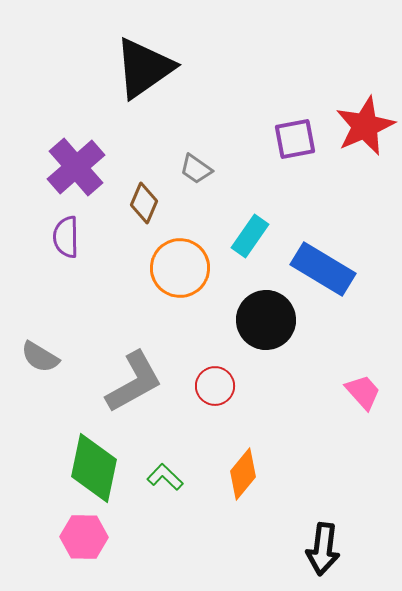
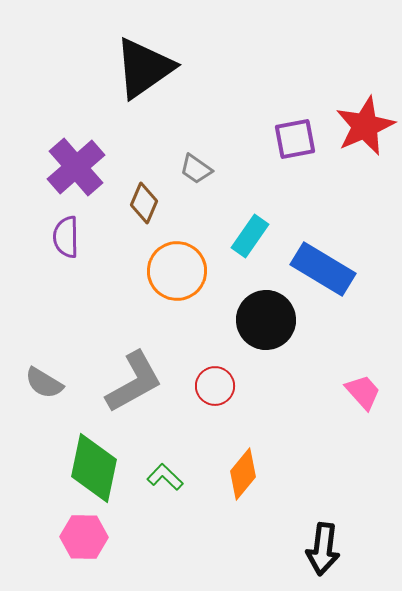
orange circle: moved 3 px left, 3 px down
gray semicircle: moved 4 px right, 26 px down
